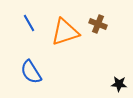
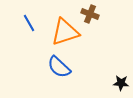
brown cross: moved 8 px left, 10 px up
blue semicircle: moved 28 px right, 5 px up; rotated 15 degrees counterclockwise
black star: moved 2 px right, 1 px up
